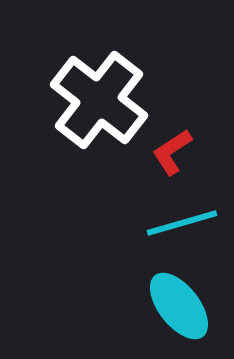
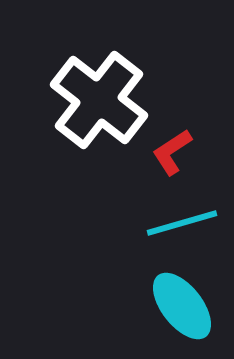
cyan ellipse: moved 3 px right
